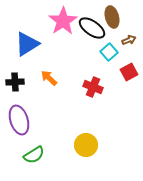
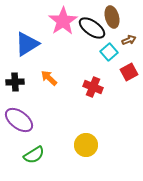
purple ellipse: rotated 36 degrees counterclockwise
